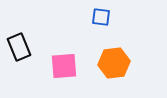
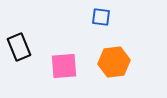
orange hexagon: moved 1 px up
